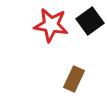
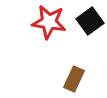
red star: moved 2 px left, 3 px up
